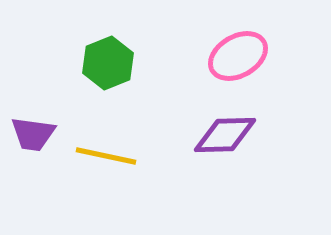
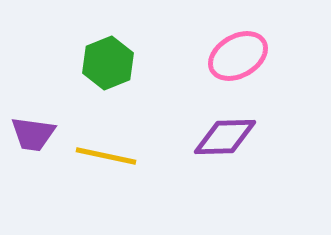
purple diamond: moved 2 px down
